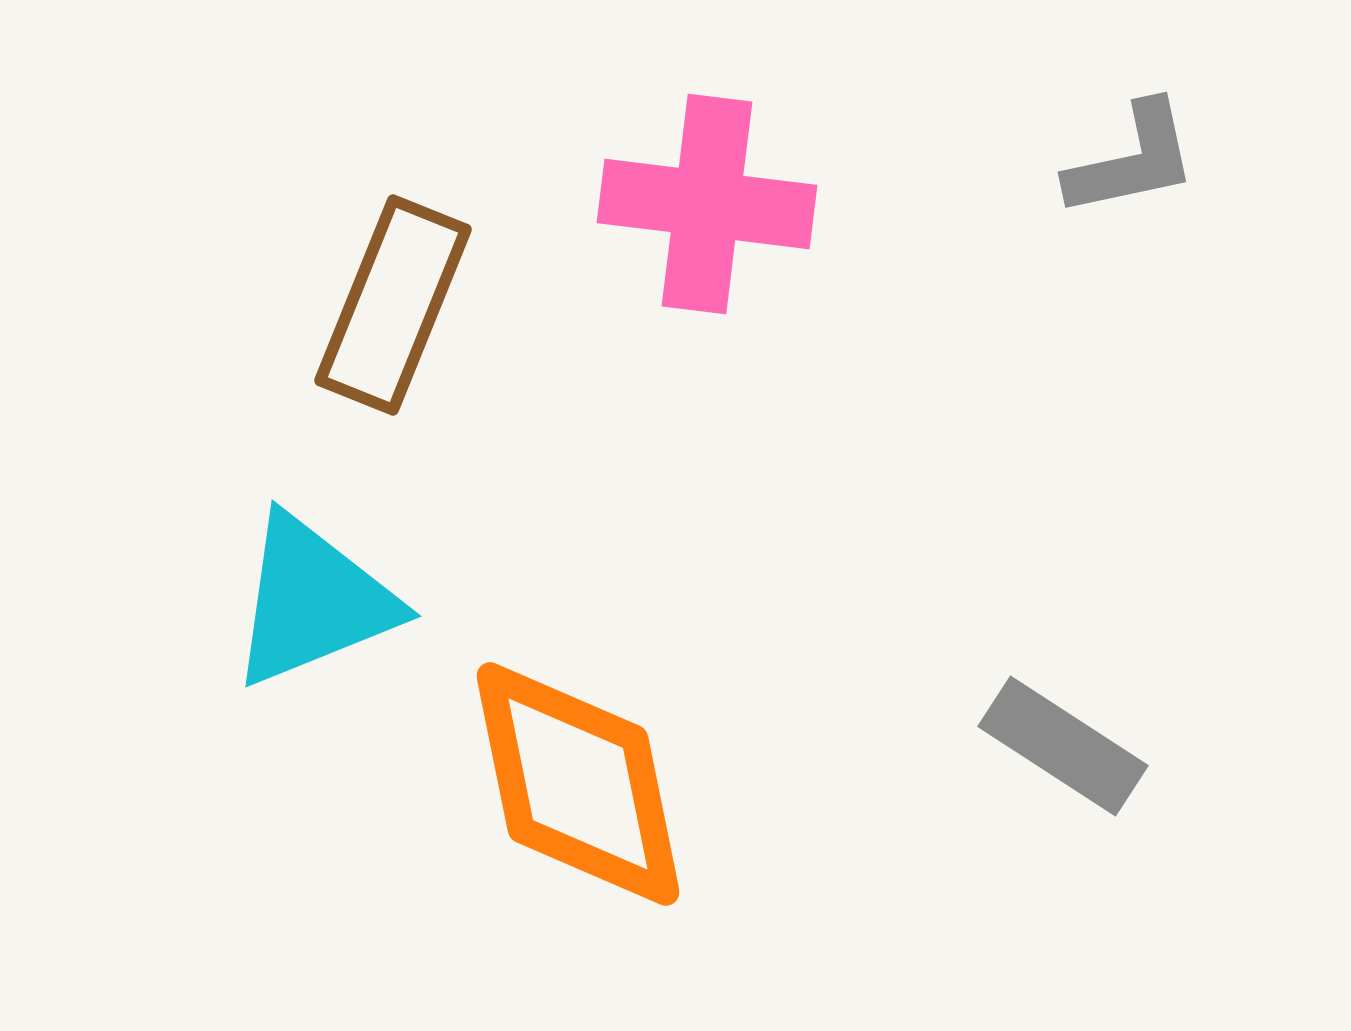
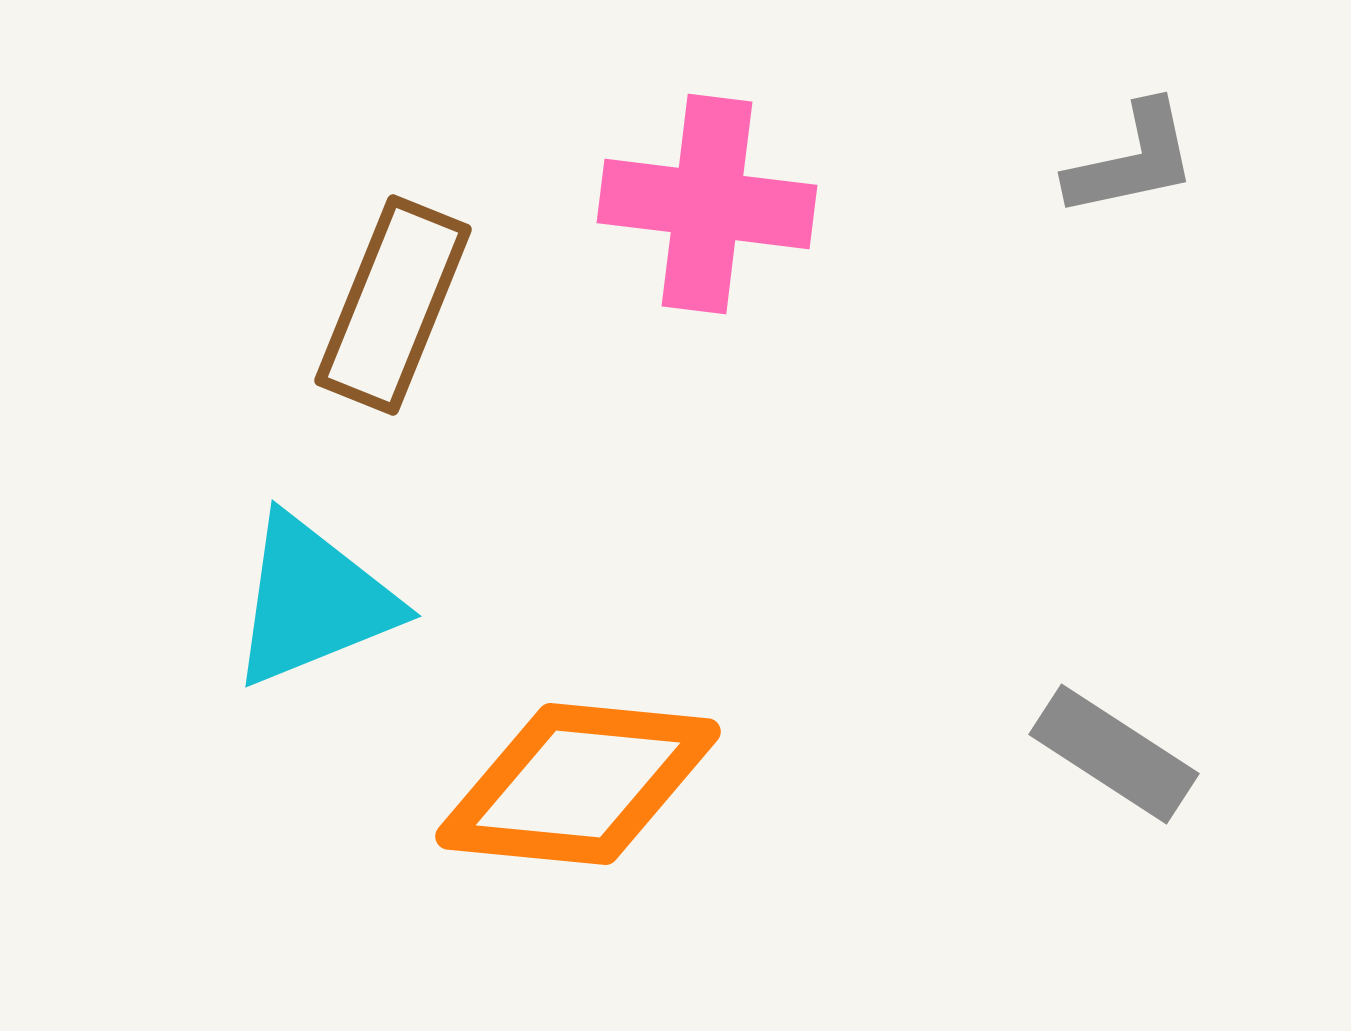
gray rectangle: moved 51 px right, 8 px down
orange diamond: rotated 73 degrees counterclockwise
